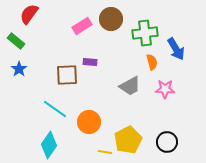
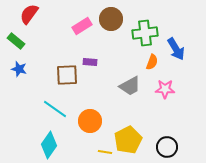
orange semicircle: rotated 35 degrees clockwise
blue star: rotated 21 degrees counterclockwise
orange circle: moved 1 px right, 1 px up
black circle: moved 5 px down
